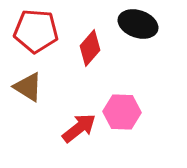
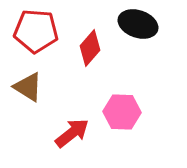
red arrow: moved 7 px left, 5 px down
